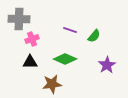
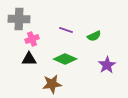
purple line: moved 4 px left
green semicircle: rotated 24 degrees clockwise
black triangle: moved 1 px left, 3 px up
